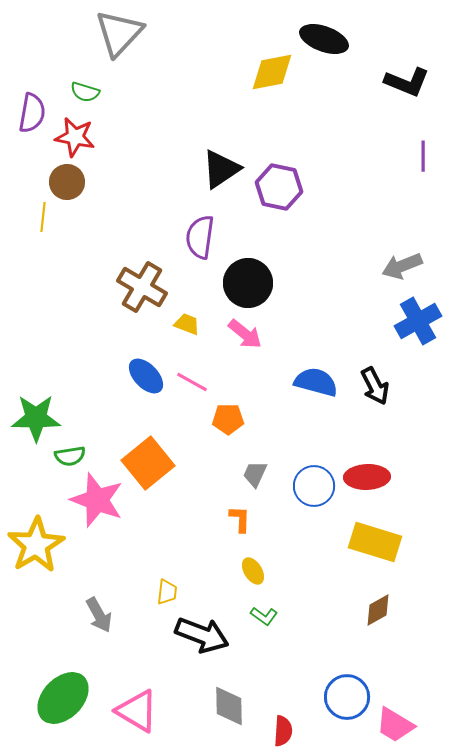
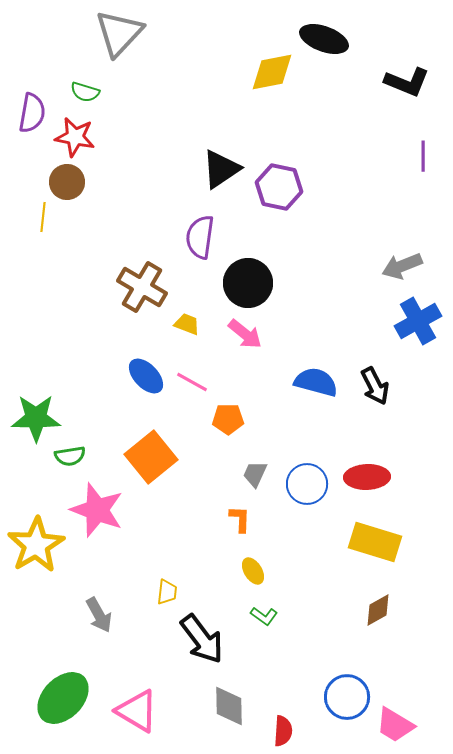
orange square at (148, 463): moved 3 px right, 6 px up
blue circle at (314, 486): moved 7 px left, 2 px up
pink star at (97, 500): moved 10 px down
black arrow at (202, 635): moved 4 px down; rotated 32 degrees clockwise
